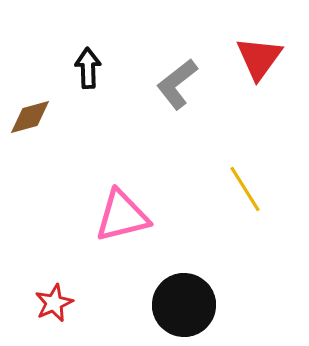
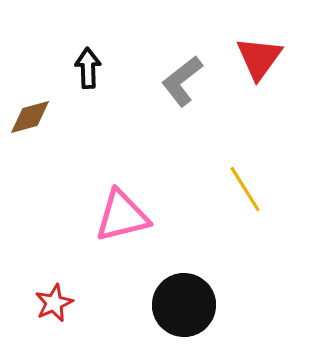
gray L-shape: moved 5 px right, 3 px up
